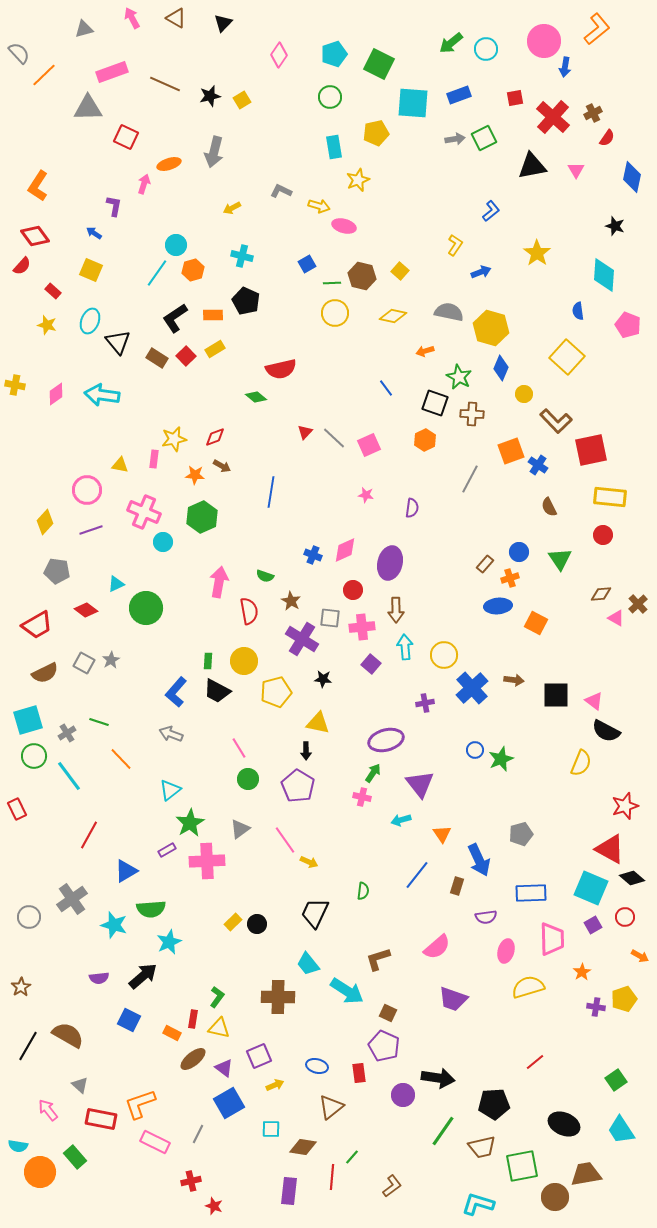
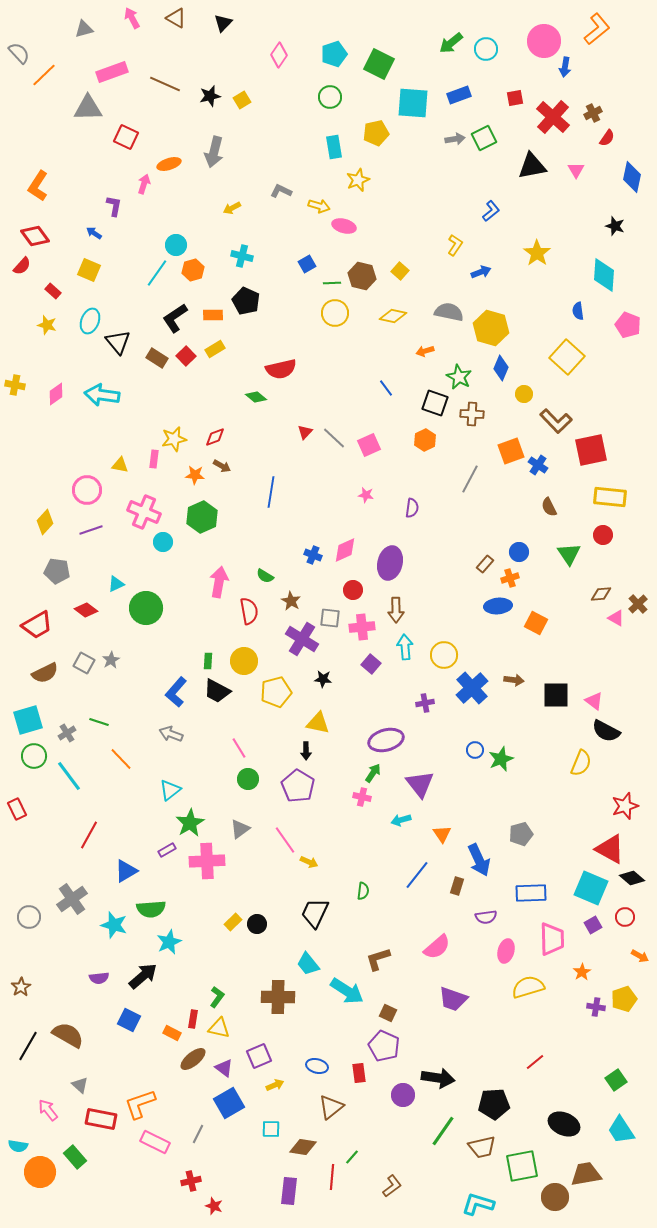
yellow square at (91, 270): moved 2 px left
green triangle at (560, 559): moved 9 px right, 5 px up
green semicircle at (265, 576): rotated 12 degrees clockwise
